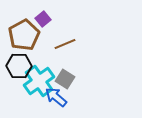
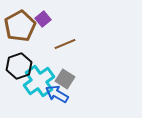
brown pentagon: moved 4 px left, 9 px up
black hexagon: rotated 20 degrees counterclockwise
blue arrow: moved 1 px right, 3 px up; rotated 10 degrees counterclockwise
